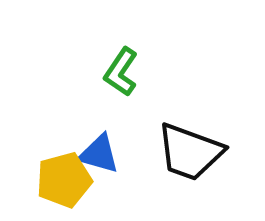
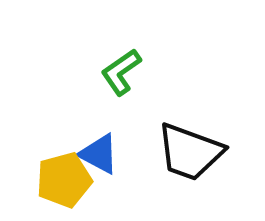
green L-shape: rotated 21 degrees clockwise
blue triangle: rotated 12 degrees clockwise
